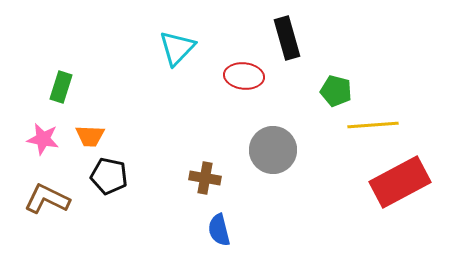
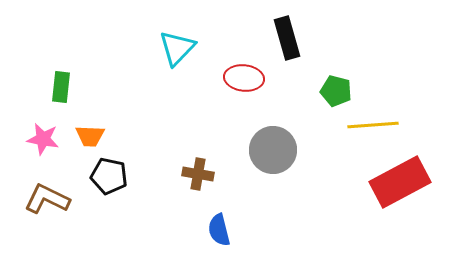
red ellipse: moved 2 px down
green rectangle: rotated 12 degrees counterclockwise
brown cross: moved 7 px left, 4 px up
